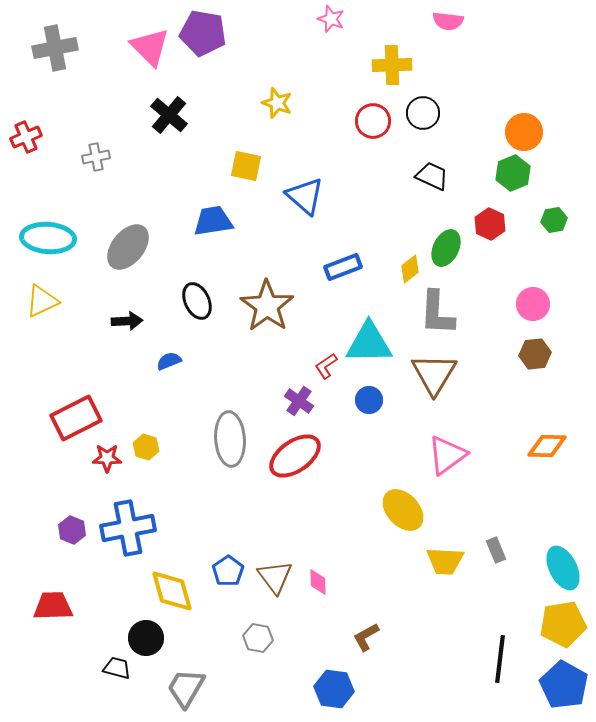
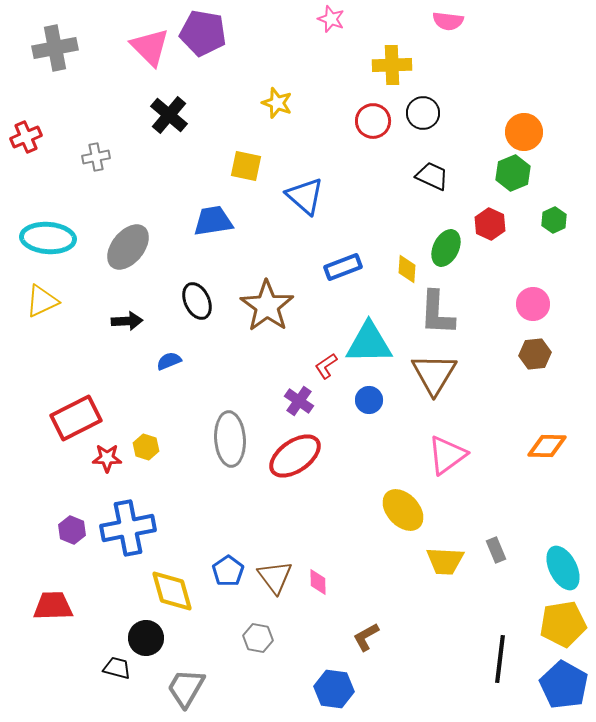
green hexagon at (554, 220): rotated 15 degrees counterclockwise
yellow diamond at (410, 269): moved 3 px left; rotated 48 degrees counterclockwise
